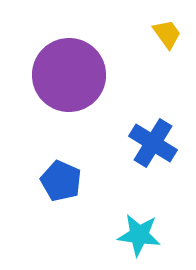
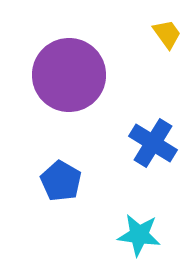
blue pentagon: rotated 6 degrees clockwise
